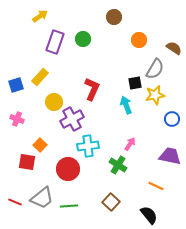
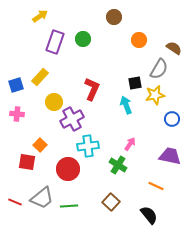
gray semicircle: moved 4 px right
pink cross: moved 5 px up; rotated 16 degrees counterclockwise
